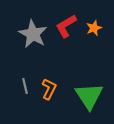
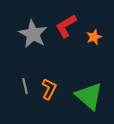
orange star: moved 9 px down
green triangle: rotated 16 degrees counterclockwise
